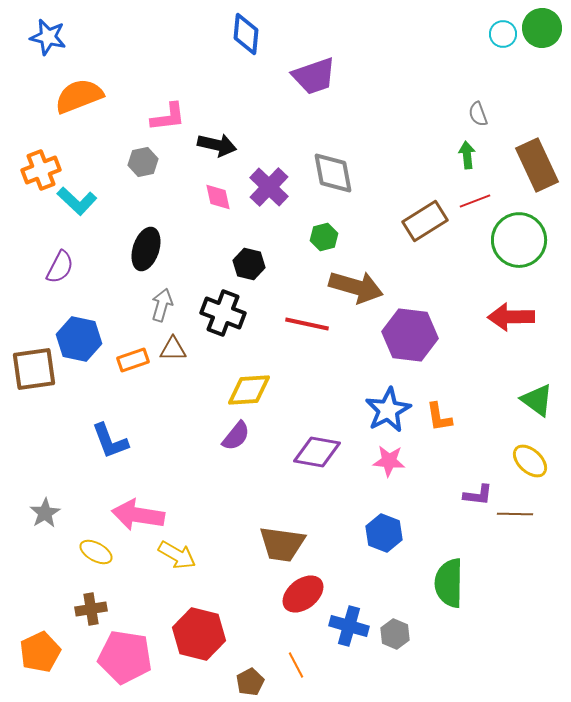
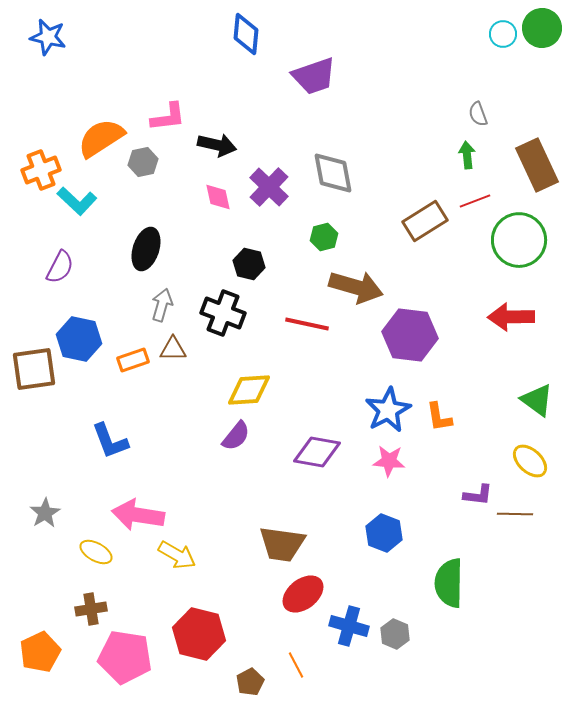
orange semicircle at (79, 96): moved 22 px right, 42 px down; rotated 12 degrees counterclockwise
